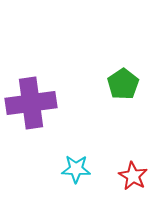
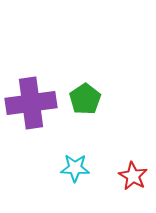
green pentagon: moved 38 px left, 15 px down
cyan star: moved 1 px left, 1 px up
